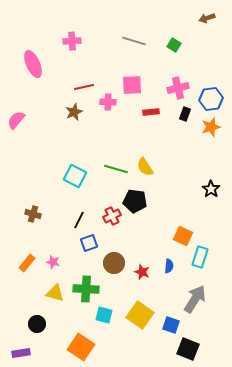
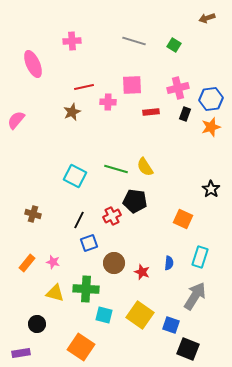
brown star at (74, 112): moved 2 px left
orange square at (183, 236): moved 17 px up
blue semicircle at (169, 266): moved 3 px up
gray arrow at (195, 299): moved 3 px up
